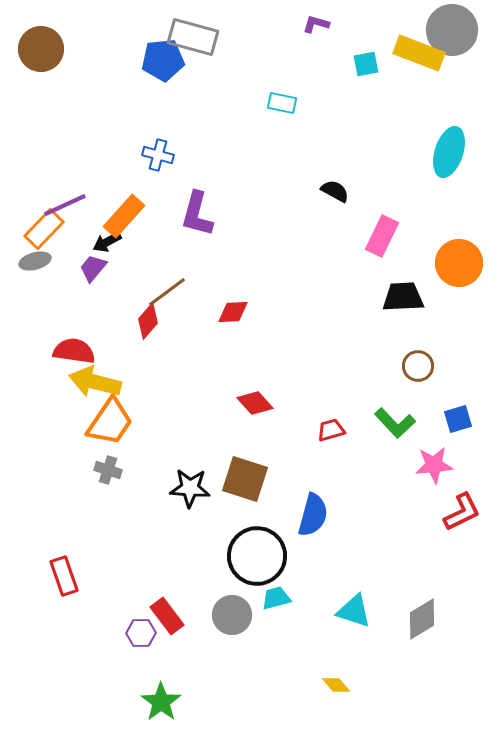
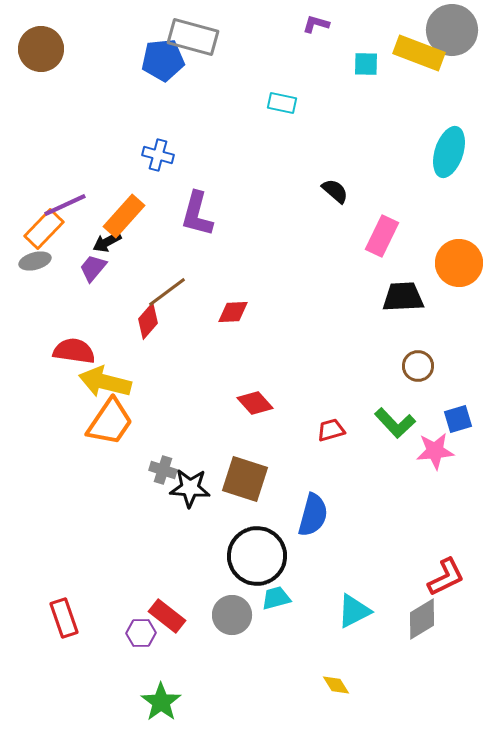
cyan square at (366, 64): rotated 12 degrees clockwise
black semicircle at (335, 191): rotated 12 degrees clockwise
yellow arrow at (95, 382): moved 10 px right
pink star at (434, 465): moved 1 px right, 14 px up
gray cross at (108, 470): moved 55 px right
red L-shape at (462, 512): moved 16 px left, 65 px down
red rectangle at (64, 576): moved 42 px down
cyan triangle at (354, 611): rotated 45 degrees counterclockwise
red rectangle at (167, 616): rotated 15 degrees counterclockwise
yellow diamond at (336, 685): rotated 8 degrees clockwise
